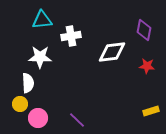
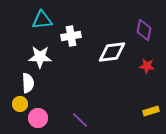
purple line: moved 3 px right
